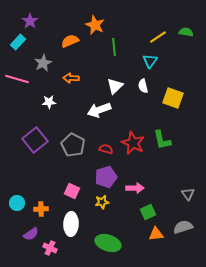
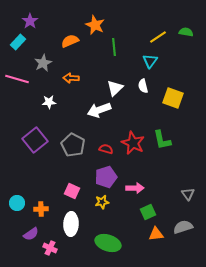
white triangle: moved 2 px down
